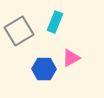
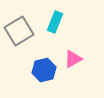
pink triangle: moved 2 px right, 1 px down
blue hexagon: moved 1 px down; rotated 15 degrees counterclockwise
